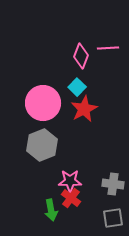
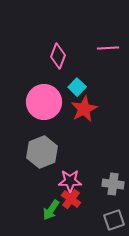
pink diamond: moved 23 px left
pink circle: moved 1 px right, 1 px up
gray hexagon: moved 7 px down
red cross: moved 1 px down
green arrow: rotated 45 degrees clockwise
gray square: moved 1 px right, 2 px down; rotated 10 degrees counterclockwise
